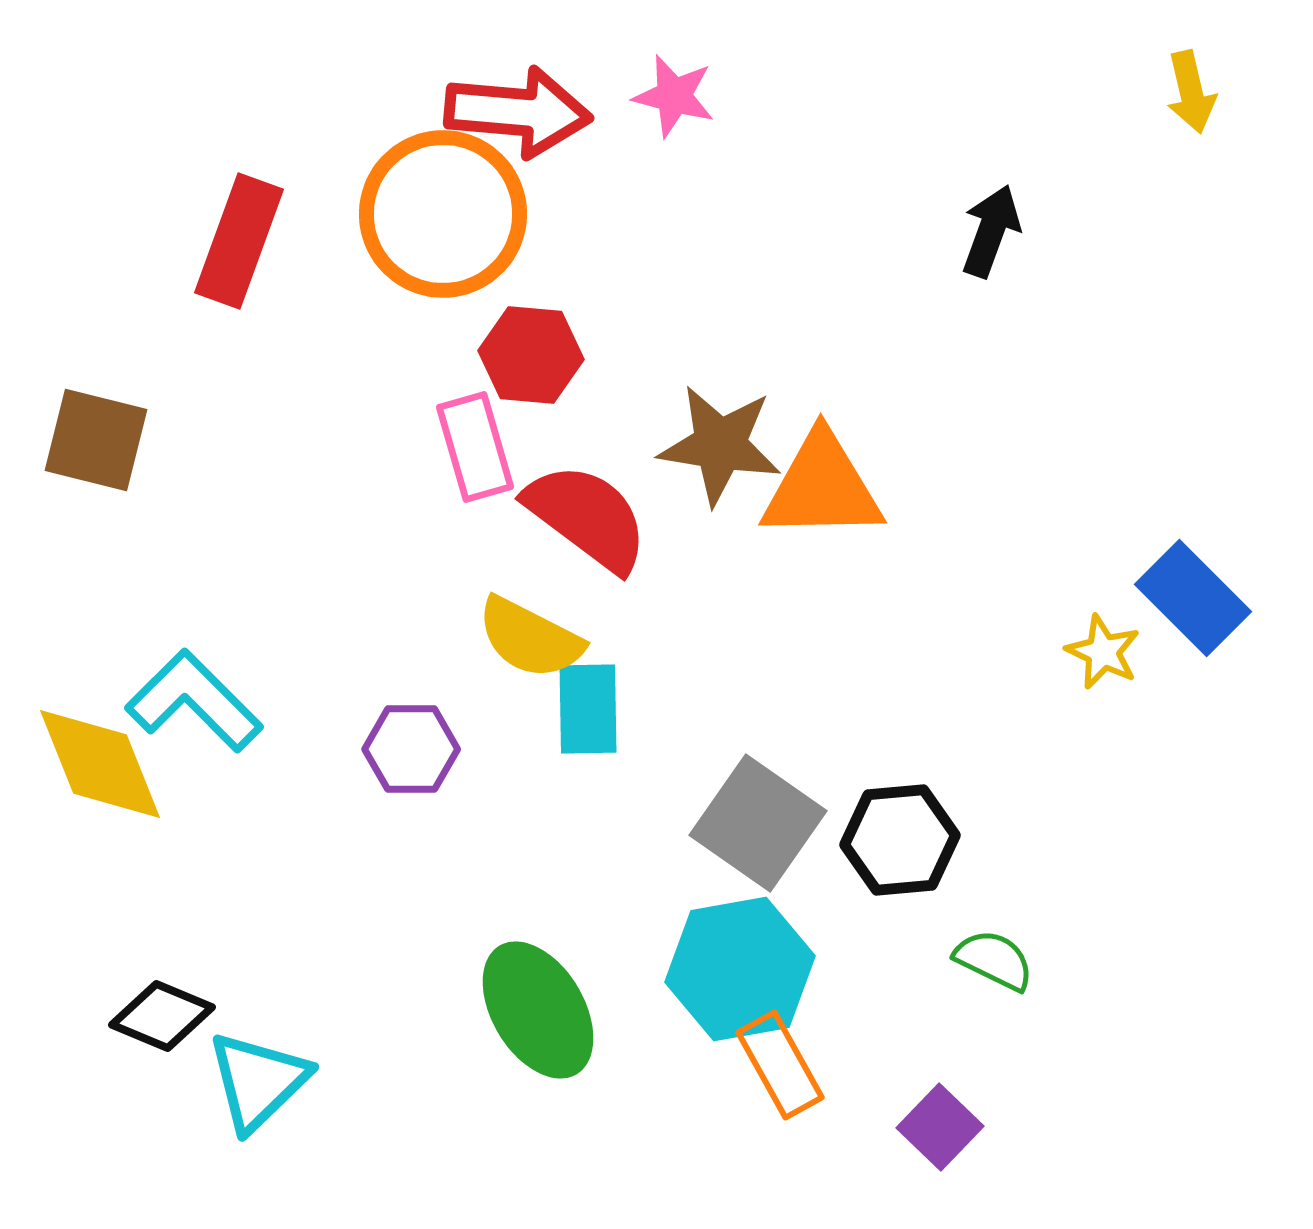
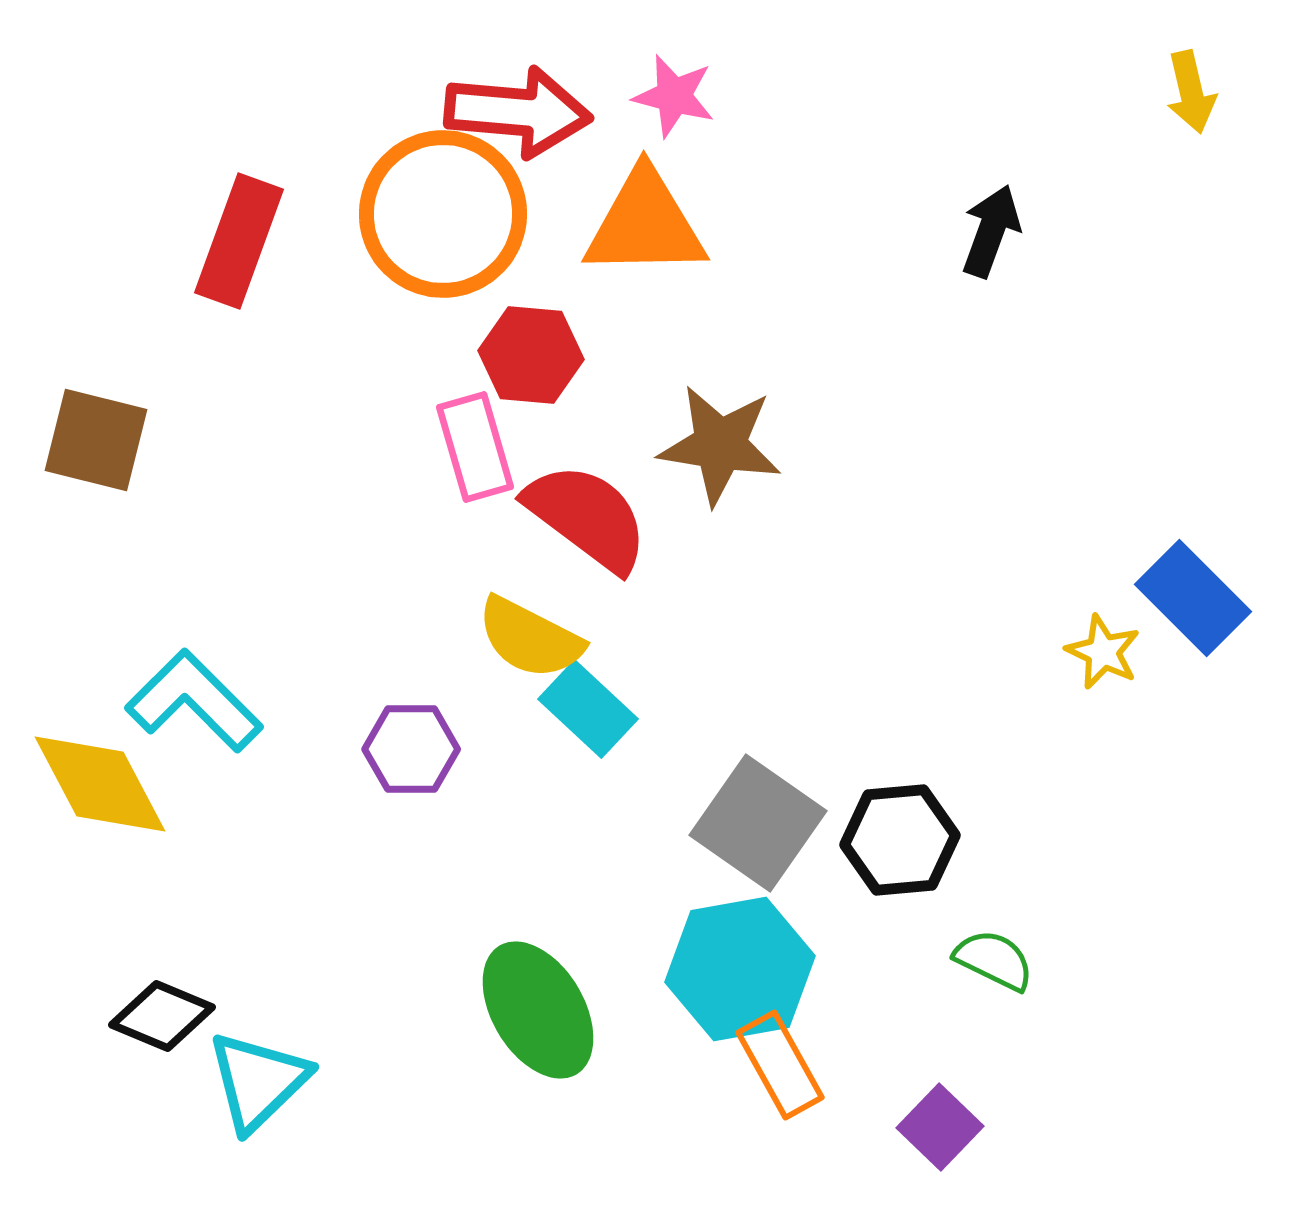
orange triangle: moved 177 px left, 263 px up
cyan rectangle: rotated 46 degrees counterclockwise
yellow diamond: moved 20 px down; rotated 6 degrees counterclockwise
